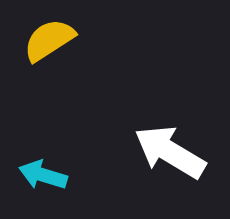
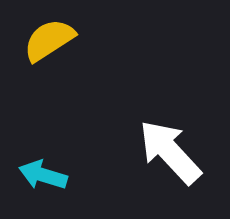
white arrow: rotated 16 degrees clockwise
